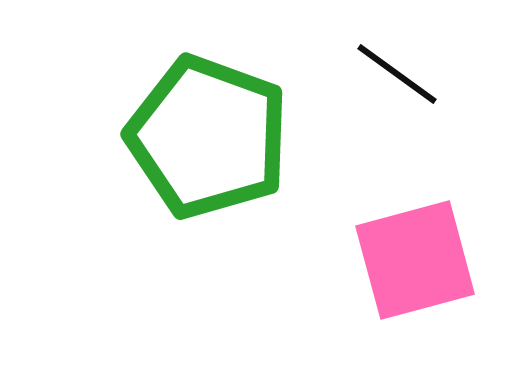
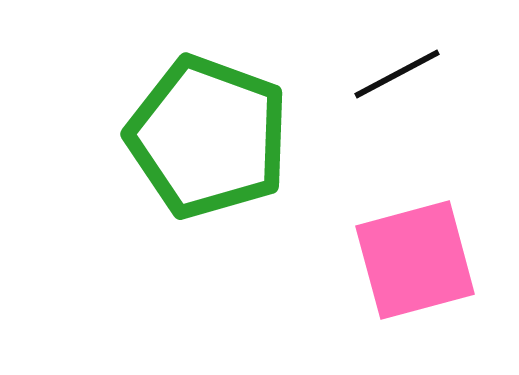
black line: rotated 64 degrees counterclockwise
